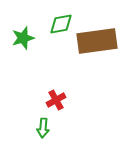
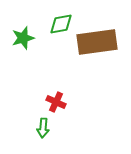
brown rectangle: moved 1 px down
red cross: moved 2 px down; rotated 36 degrees counterclockwise
